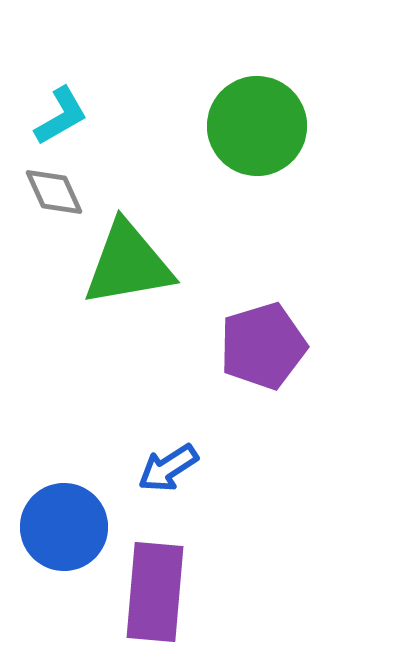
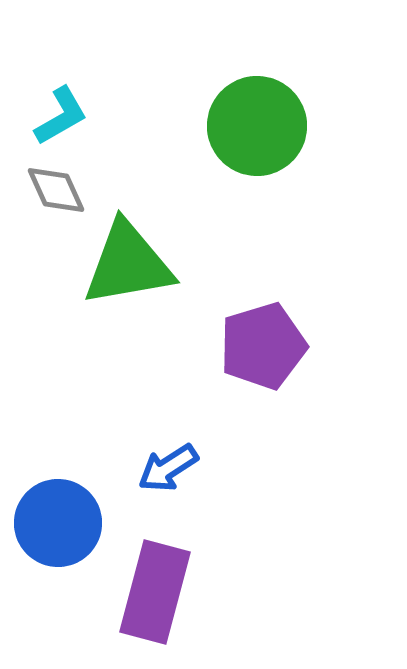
gray diamond: moved 2 px right, 2 px up
blue circle: moved 6 px left, 4 px up
purple rectangle: rotated 10 degrees clockwise
